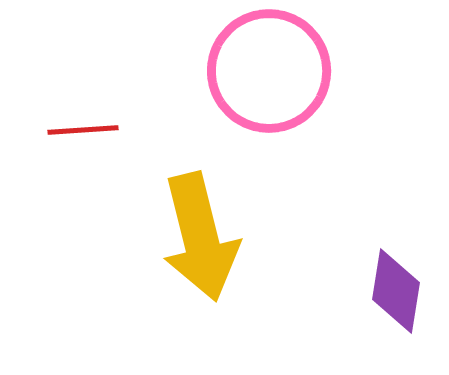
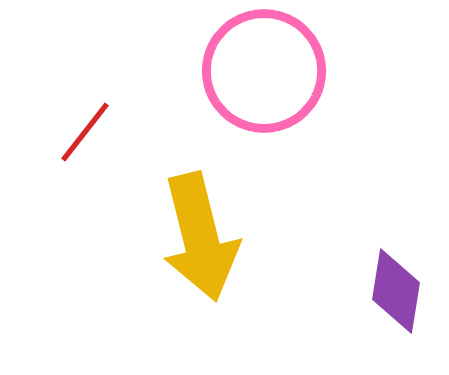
pink circle: moved 5 px left
red line: moved 2 px right, 2 px down; rotated 48 degrees counterclockwise
